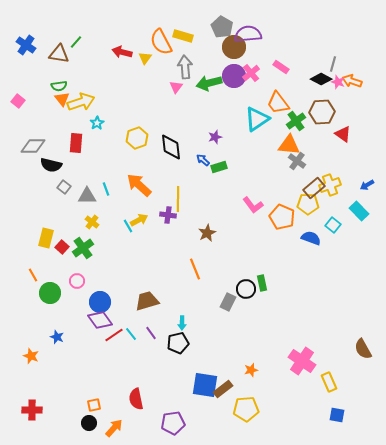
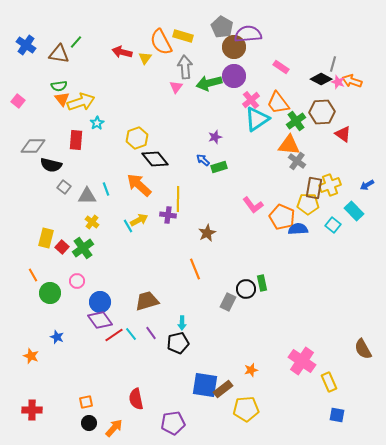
pink cross at (251, 73): moved 27 px down
red rectangle at (76, 143): moved 3 px up
black diamond at (171, 147): moved 16 px left, 12 px down; rotated 32 degrees counterclockwise
brown rectangle at (314, 188): rotated 40 degrees counterclockwise
cyan rectangle at (359, 211): moved 5 px left
blue semicircle at (311, 238): moved 13 px left, 9 px up; rotated 24 degrees counterclockwise
orange square at (94, 405): moved 8 px left, 3 px up
